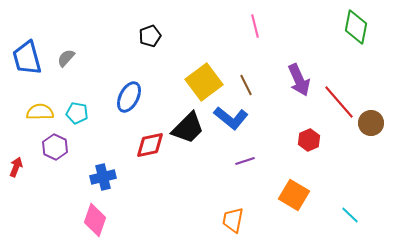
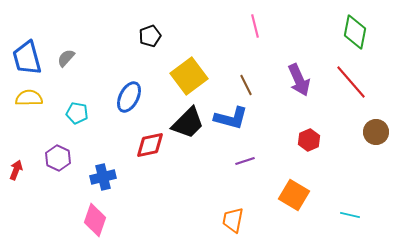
green diamond: moved 1 px left, 5 px down
yellow square: moved 15 px left, 6 px up
red line: moved 12 px right, 20 px up
yellow semicircle: moved 11 px left, 14 px up
blue L-shape: rotated 24 degrees counterclockwise
brown circle: moved 5 px right, 9 px down
black trapezoid: moved 5 px up
purple hexagon: moved 3 px right, 11 px down
red arrow: moved 3 px down
cyan line: rotated 30 degrees counterclockwise
